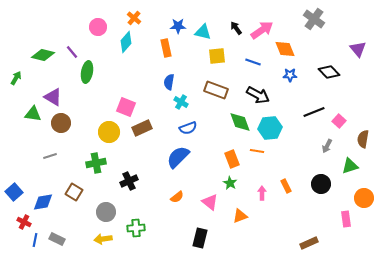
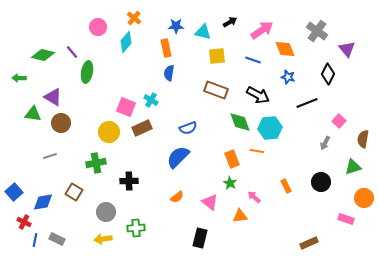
gray cross at (314, 19): moved 3 px right, 12 px down
blue star at (178, 26): moved 2 px left
black arrow at (236, 28): moved 6 px left, 6 px up; rotated 96 degrees clockwise
purple triangle at (358, 49): moved 11 px left
blue line at (253, 62): moved 2 px up
black diamond at (329, 72): moved 1 px left, 2 px down; rotated 70 degrees clockwise
blue star at (290, 75): moved 2 px left, 2 px down; rotated 16 degrees clockwise
green arrow at (16, 78): moved 3 px right; rotated 120 degrees counterclockwise
blue semicircle at (169, 82): moved 9 px up
cyan cross at (181, 102): moved 30 px left, 2 px up
black line at (314, 112): moved 7 px left, 9 px up
gray arrow at (327, 146): moved 2 px left, 3 px up
green triangle at (350, 166): moved 3 px right, 1 px down
black cross at (129, 181): rotated 24 degrees clockwise
black circle at (321, 184): moved 2 px up
pink arrow at (262, 193): moved 8 px left, 4 px down; rotated 48 degrees counterclockwise
orange triangle at (240, 216): rotated 14 degrees clockwise
pink rectangle at (346, 219): rotated 63 degrees counterclockwise
